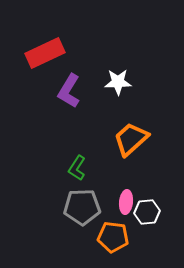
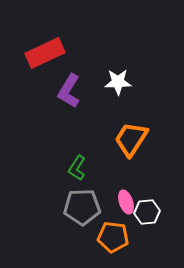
orange trapezoid: rotated 15 degrees counterclockwise
pink ellipse: rotated 25 degrees counterclockwise
